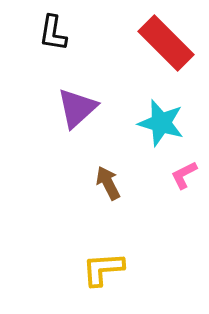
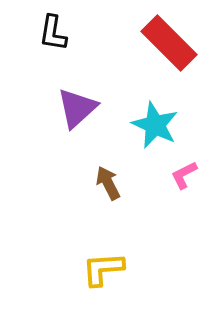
red rectangle: moved 3 px right
cyan star: moved 6 px left, 2 px down; rotated 9 degrees clockwise
